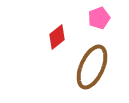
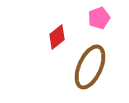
brown ellipse: moved 2 px left
